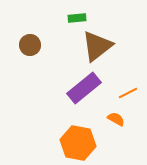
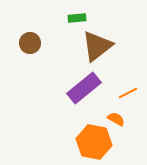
brown circle: moved 2 px up
orange hexagon: moved 16 px right, 1 px up
